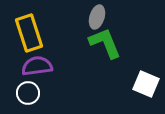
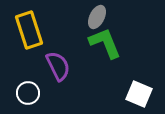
gray ellipse: rotated 10 degrees clockwise
yellow rectangle: moved 3 px up
purple semicircle: moved 21 px right; rotated 72 degrees clockwise
white square: moved 7 px left, 10 px down
